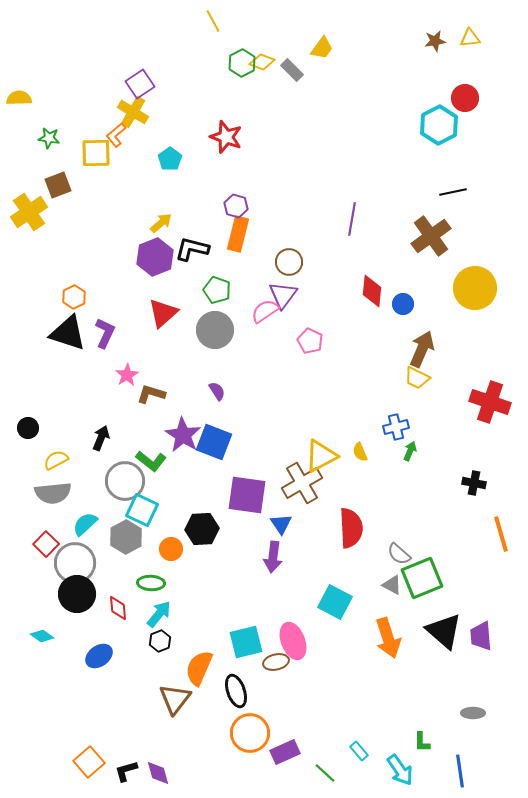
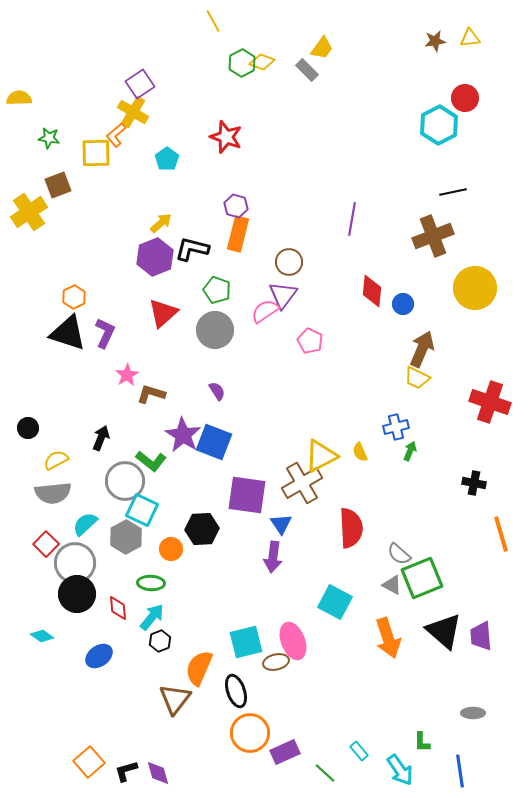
gray rectangle at (292, 70): moved 15 px right
cyan pentagon at (170, 159): moved 3 px left
brown cross at (431, 236): moved 2 px right; rotated 15 degrees clockwise
cyan arrow at (159, 614): moved 7 px left, 3 px down
